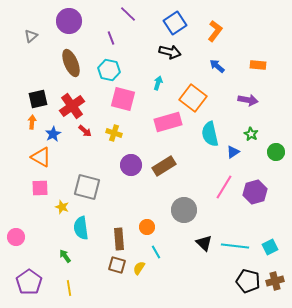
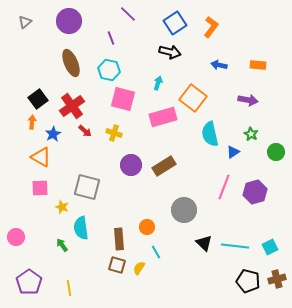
orange L-shape at (215, 31): moved 4 px left, 4 px up
gray triangle at (31, 36): moved 6 px left, 14 px up
blue arrow at (217, 66): moved 2 px right, 1 px up; rotated 28 degrees counterclockwise
black square at (38, 99): rotated 24 degrees counterclockwise
pink rectangle at (168, 122): moved 5 px left, 5 px up
pink line at (224, 187): rotated 10 degrees counterclockwise
green arrow at (65, 256): moved 3 px left, 11 px up
brown cross at (275, 281): moved 2 px right, 2 px up
